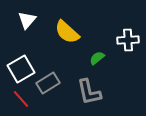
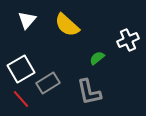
yellow semicircle: moved 7 px up
white cross: rotated 20 degrees counterclockwise
